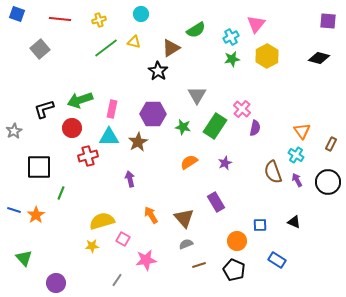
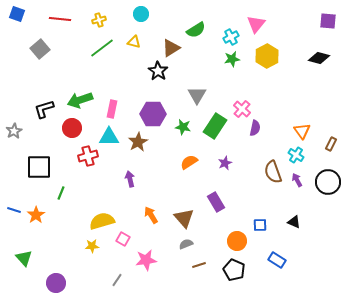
green line at (106, 48): moved 4 px left
